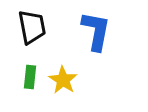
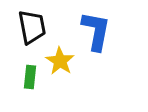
yellow star: moved 3 px left, 19 px up
